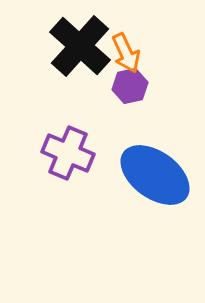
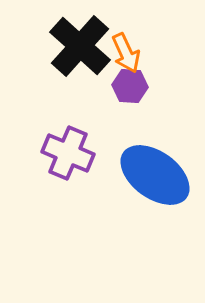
purple hexagon: rotated 16 degrees clockwise
